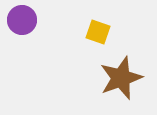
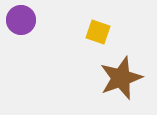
purple circle: moved 1 px left
